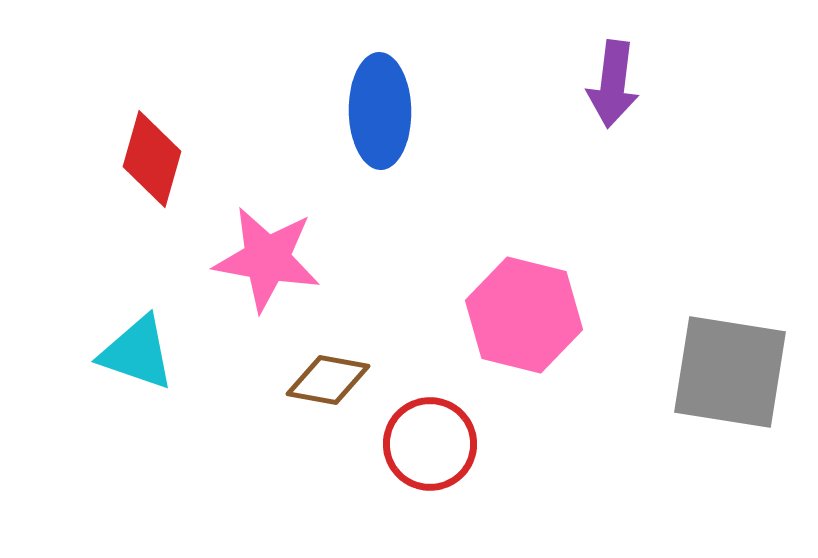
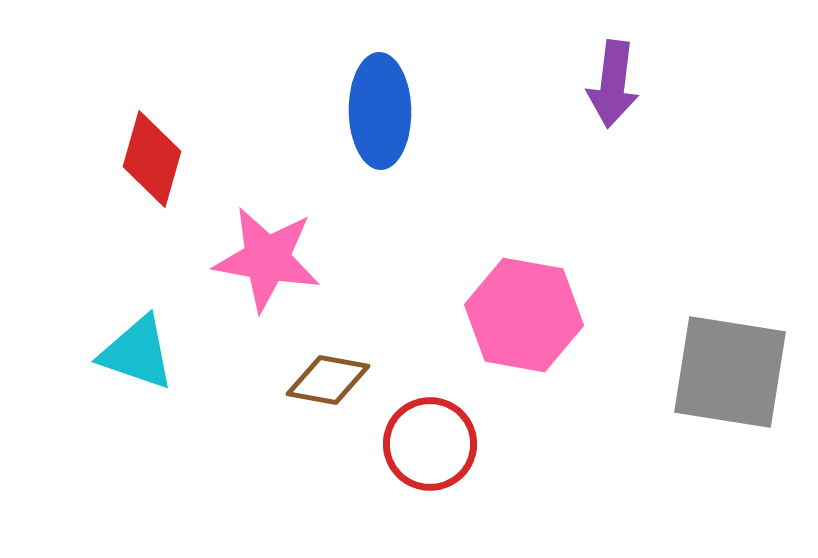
pink hexagon: rotated 4 degrees counterclockwise
